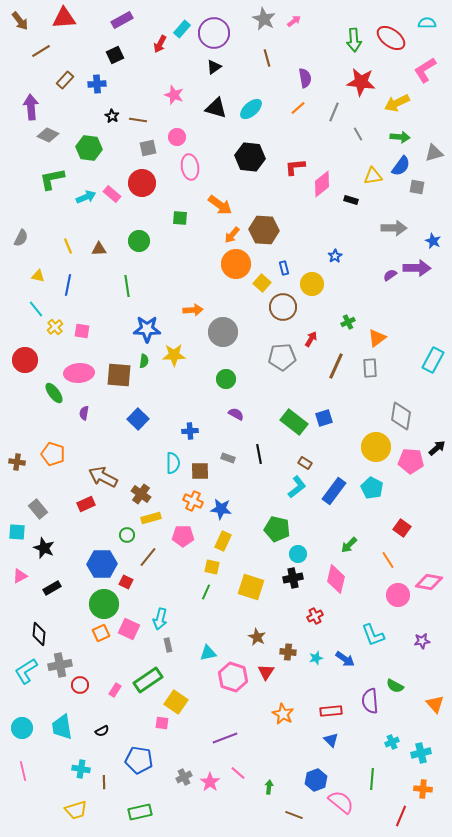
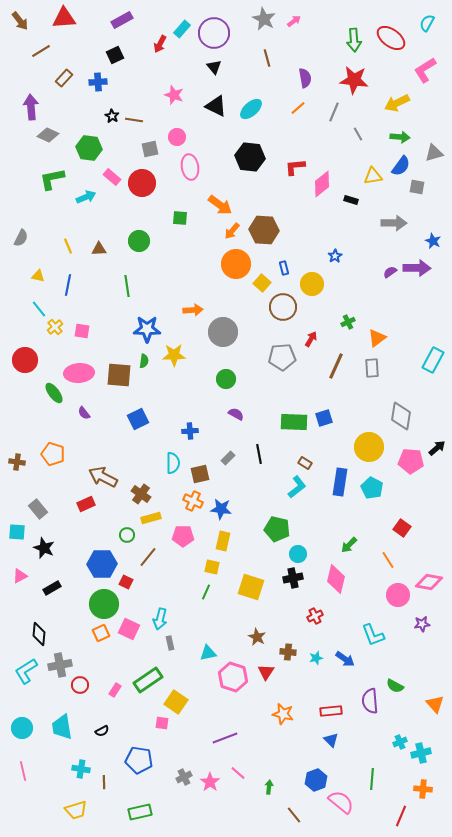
cyan semicircle at (427, 23): rotated 60 degrees counterclockwise
black triangle at (214, 67): rotated 35 degrees counterclockwise
brown rectangle at (65, 80): moved 1 px left, 2 px up
red star at (361, 82): moved 7 px left, 2 px up
blue cross at (97, 84): moved 1 px right, 2 px up
black triangle at (216, 108): moved 2 px up; rotated 10 degrees clockwise
brown line at (138, 120): moved 4 px left
gray square at (148, 148): moved 2 px right, 1 px down
pink rectangle at (112, 194): moved 17 px up
gray arrow at (394, 228): moved 5 px up
orange arrow at (232, 235): moved 4 px up
purple semicircle at (390, 275): moved 3 px up
cyan line at (36, 309): moved 3 px right
gray rectangle at (370, 368): moved 2 px right
purple semicircle at (84, 413): rotated 48 degrees counterclockwise
blue square at (138, 419): rotated 20 degrees clockwise
green rectangle at (294, 422): rotated 36 degrees counterclockwise
yellow circle at (376, 447): moved 7 px left
gray rectangle at (228, 458): rotated 64 degrees counterclockwise
brown square at (200, 471): moved 3 px down; rotated 12 degrees counterclockwise
blue rectangle at (334, 491): moved 6 px right, 9 px up; rotated 28 degrees counterclockwise
yellow rectangle at (223, 541): rotated 12 degrees counterclockwise
purple star at (422, 641): moved 17 px up
gray rectangle at (168, 645): moved 2 px right, 2 px up
orange star at (283, 714): rotated 15 degrees counterclockwise
cyan cross at (392, 742): moved 8 px right
brown line at (294, 815): rotated 30 degrees clockwise
